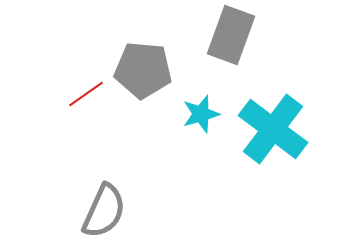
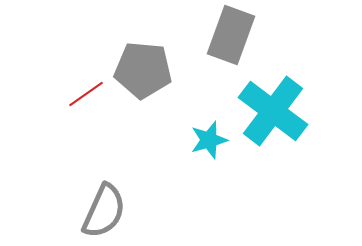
cyan star: moved 8 px right, 26 px down
cyan cross: moved 18 px up
